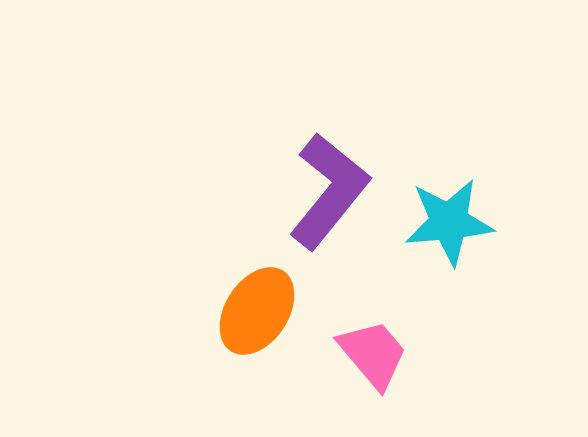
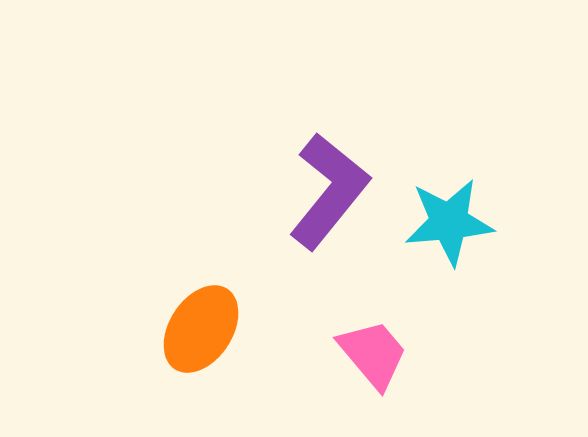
orange ellipse: moved 56 px left, 18 px down
